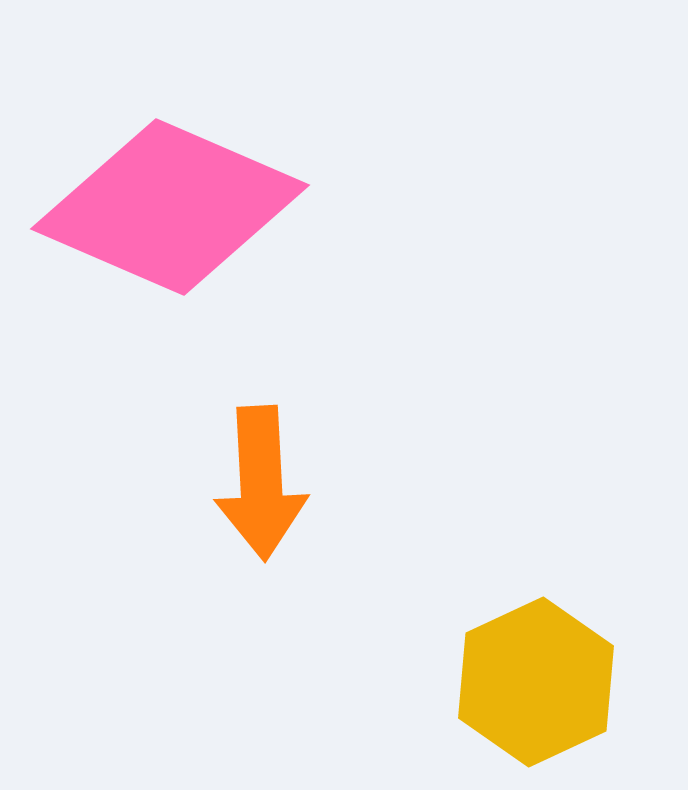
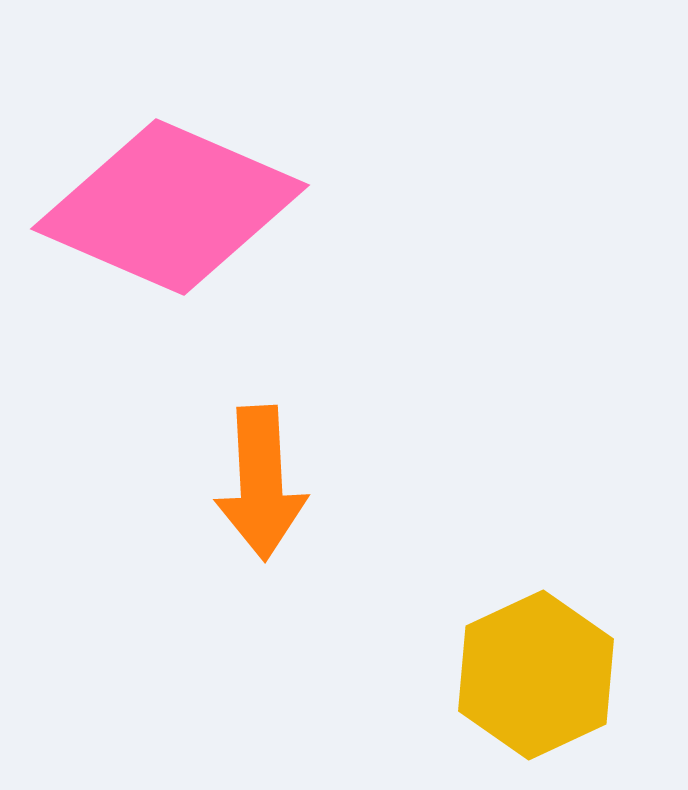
yellow hexagon: moved 7 px up
